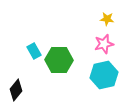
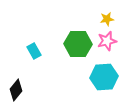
yellow star: rotated 16 degrees counterclockwise
pink star: moved 3 px right, 3 px up
green hexagon: moved 19 px right, 16 px up
cyan hexagon: moved 2 px down; rotated 8 degrees clockwise
